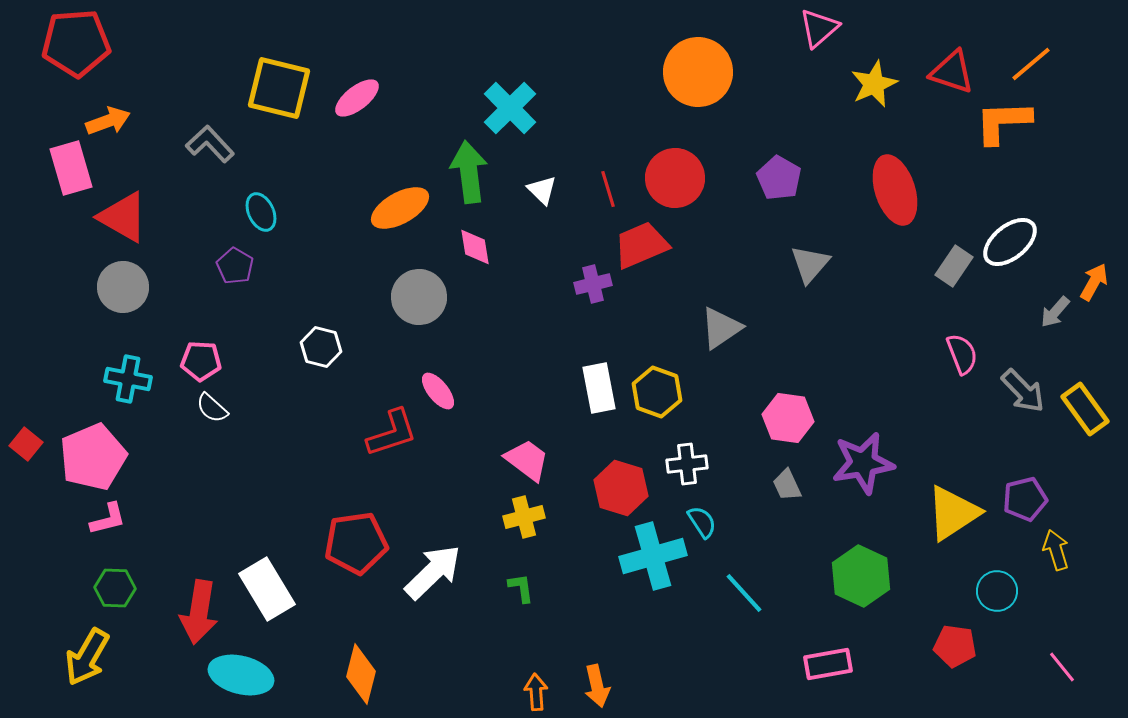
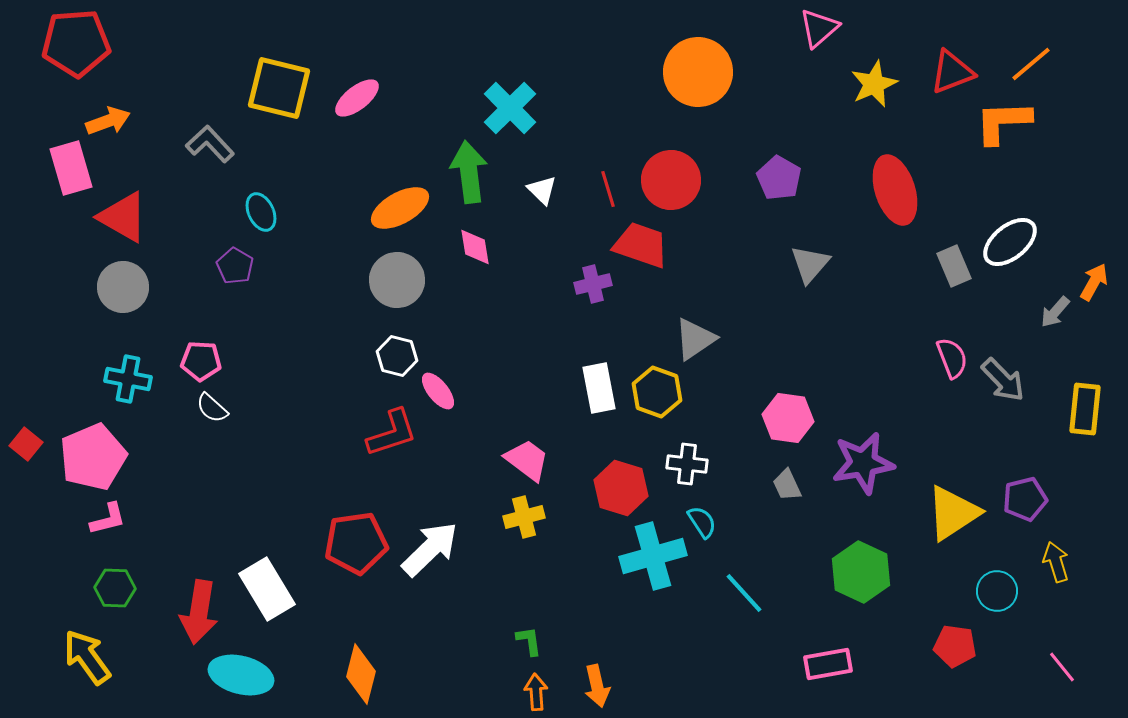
red triangle at (952, 72): rotated 39 degrees counterclockwise
red circle at (675, 178): moved 4 px left, 2 px down
red trapezoid at (641, 245): rotated 42 degrees clockwise
gray rectangle at (954, 266): rotated 57 degrees counterclockwise
gray circle at (419, 297): moved 22 px left, 17 px up
gray triangle at (721, 328): moved 26 px left, 11 px down
white hexagon at (321, 347): moved 76 px right, 9 px down
pink semicircle at (962, 354): moved 10 px left, 4 px down
gray arrow at (1023, 391): moved 20 px left, 11 px up
yellow rectangle at (1085, 409): rotated 42 degrees clockwise
white cross at (687, 464): rotated 12 degrees clockwise
yellow arrow at (1056, 550): moved 12 px down
white arrow at (433, 572): moved 3 px left, 23 px up
green hexagon at (861, 576): moved 4 px up
green L-shape at (521, 588): moved 8 px right, 53 px down
yellow arrow at (87, 657): rotated 114 degrees clockwise
